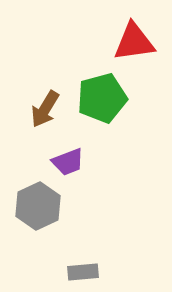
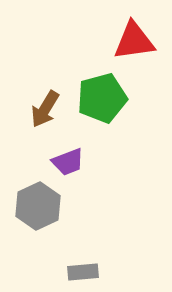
red triangle: moved 1 px up
